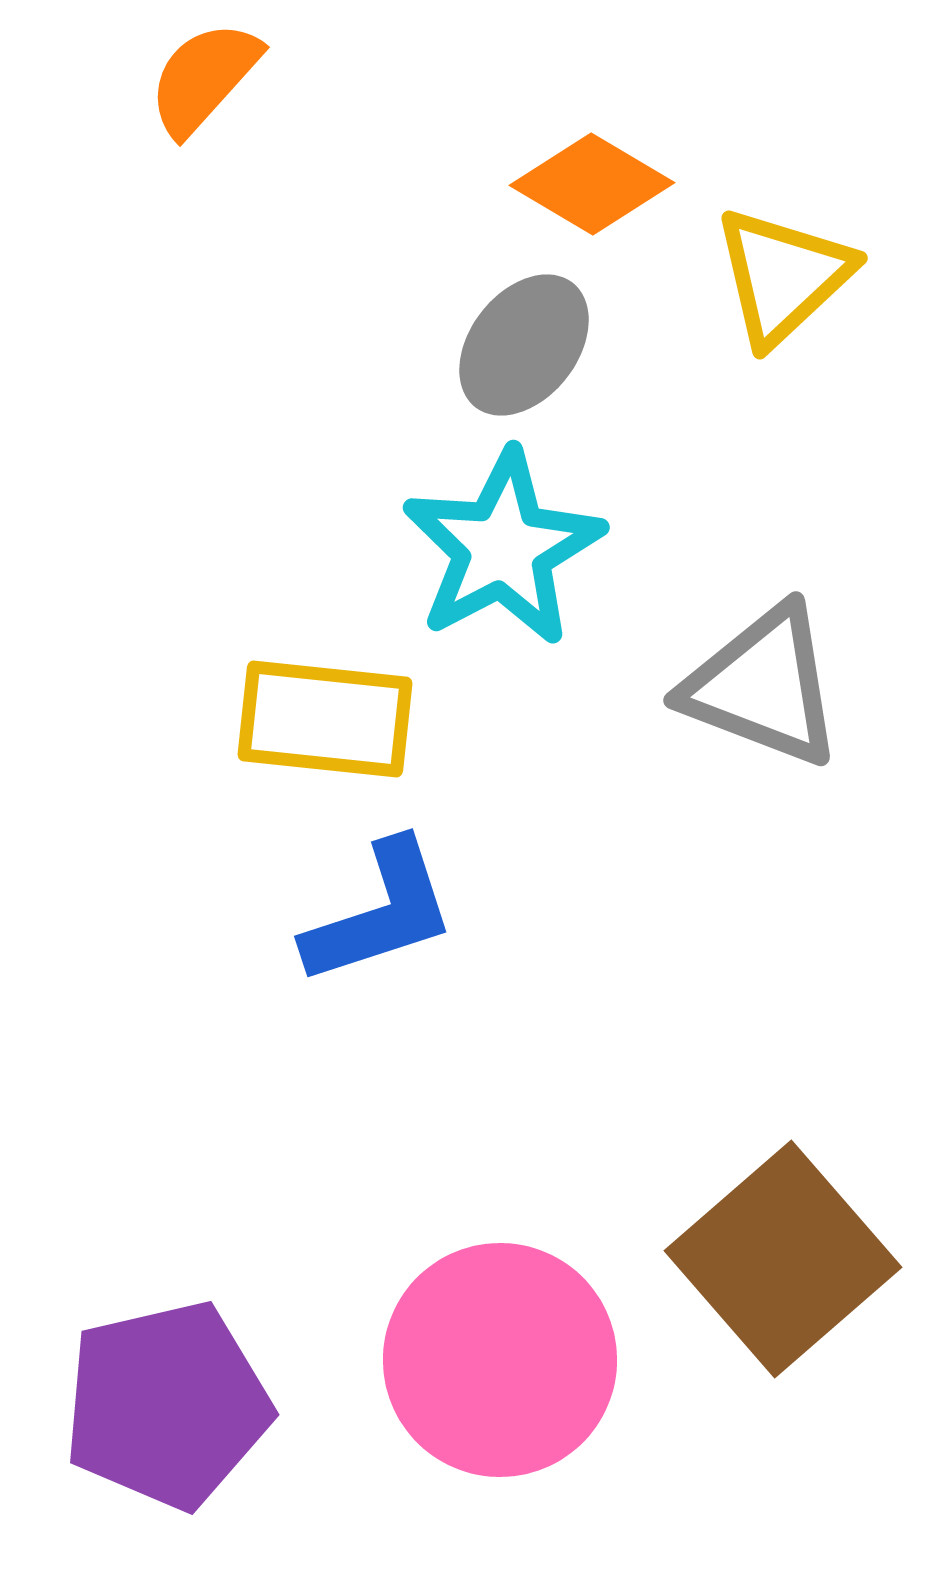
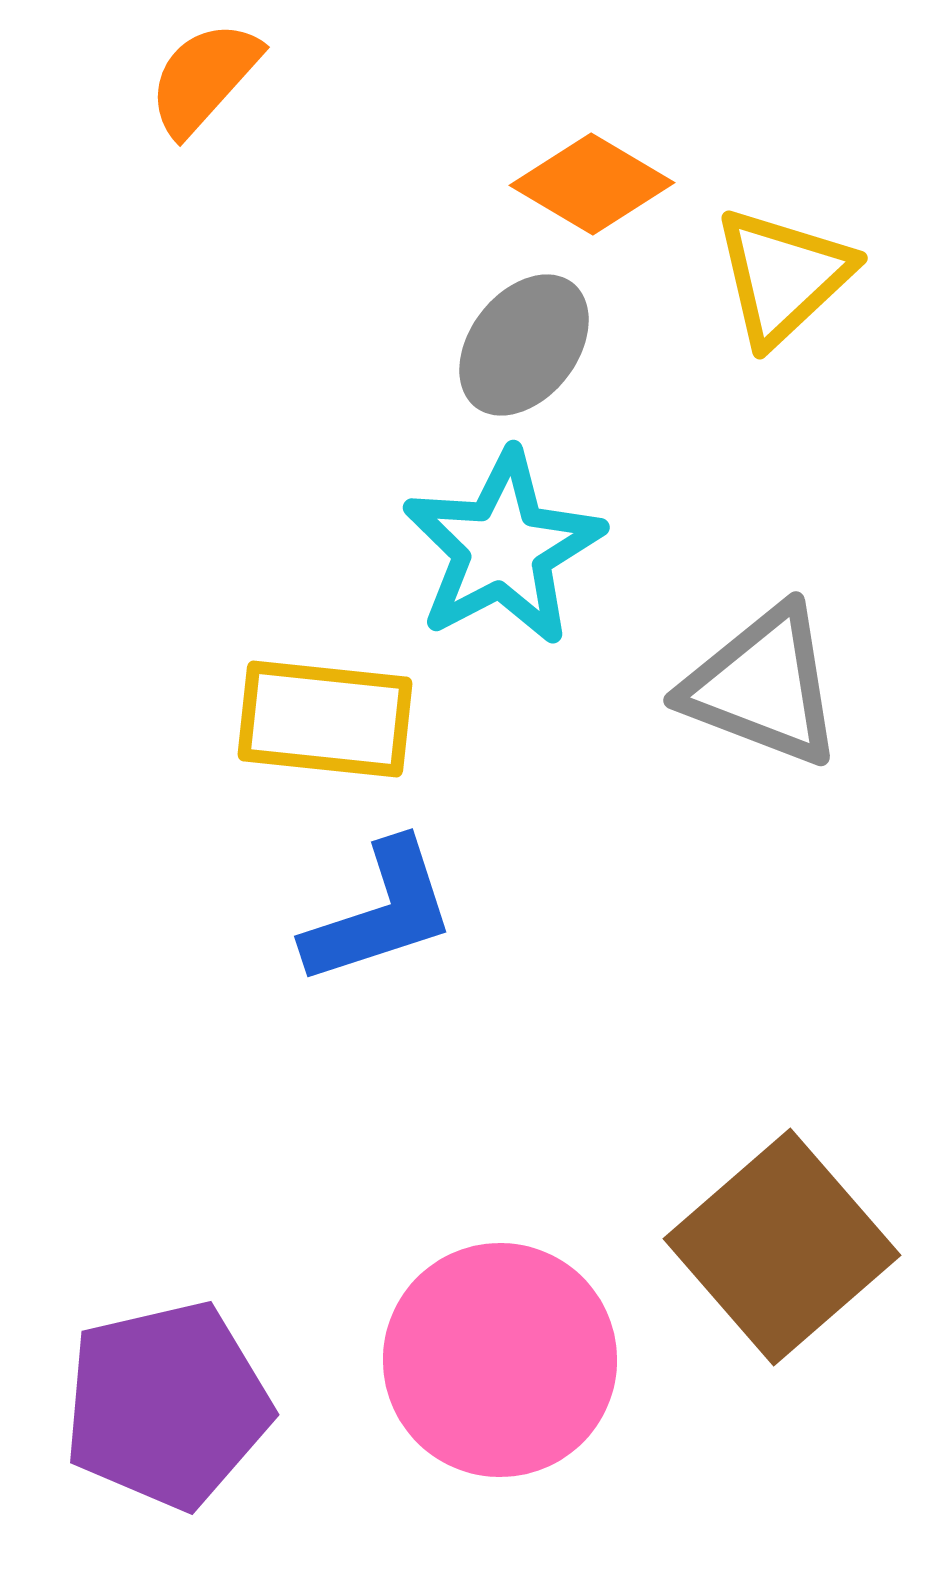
brown square: moved 1 px left, 12 px up
